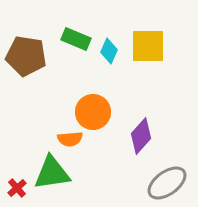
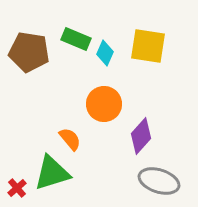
yellow square: rotated 9 degrees clockwise
cyan diamond: moved 4 px left, 2 px down
brown pentagon: moved 3 px right, 4 px up
orange circle: moved 11 px right, 8 px up
orange semicircle: rotated 125 degrees counterclockwise
green triangle: rotated 9 degrees counterclockwise
gray ellipse: moved 8 px left, 2 px up; rotated 54 degrees clockwise
